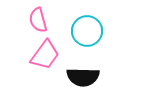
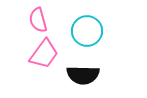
pink trapezoid: moved 1 px left, 1 px up
black semicircle: moved 2 px up
